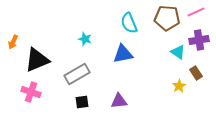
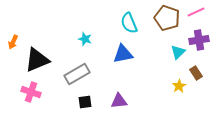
brown pentagon: rotated 15 degrees clockwise
cyan triangle: rotated 42 degrees clockwise
black square: moved 3 px right
